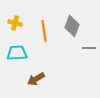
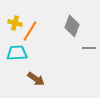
orange line: moved 14 px left; rotated 40 degrees clockwise
brown arrow: rotated 114 degrees counterclockwise
